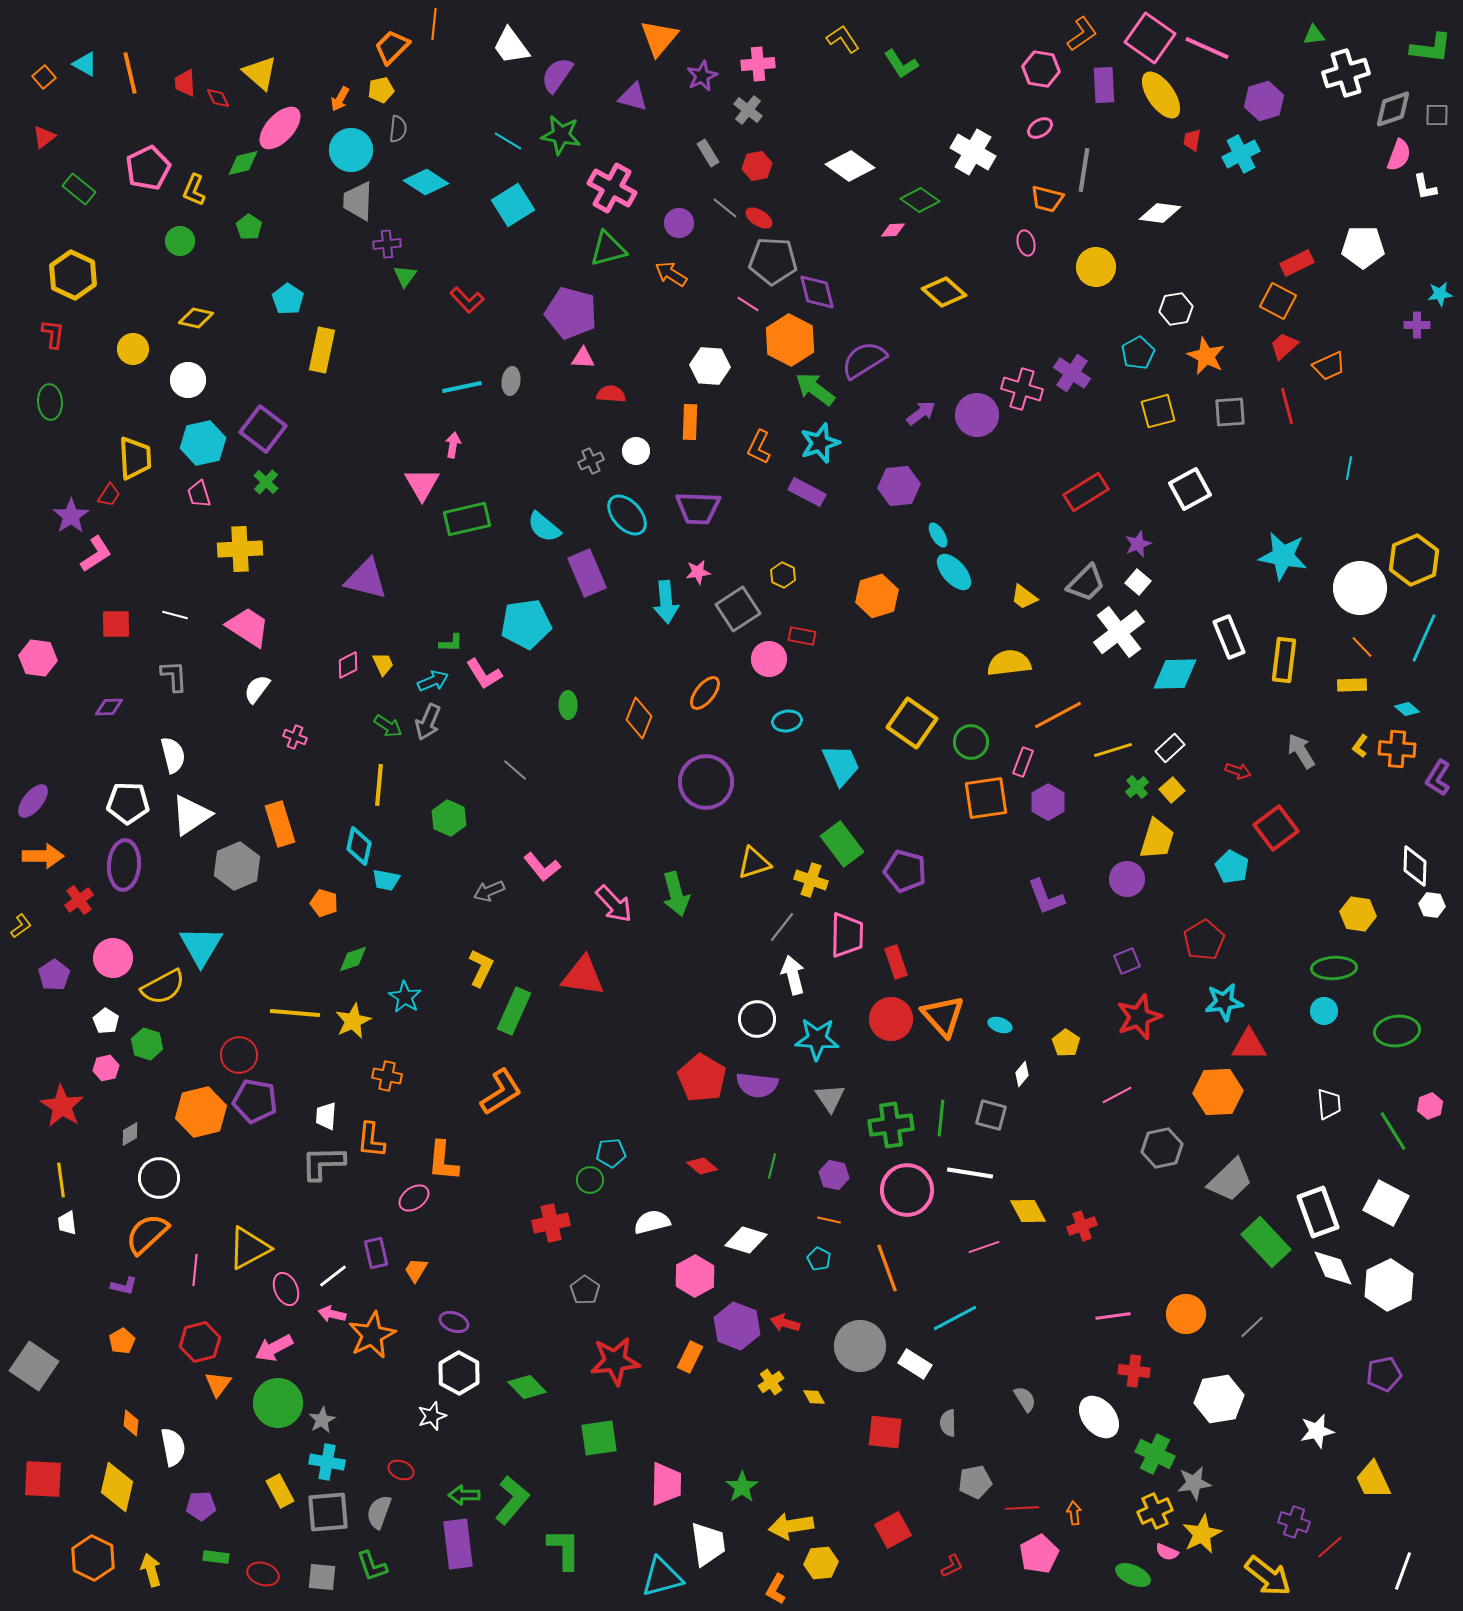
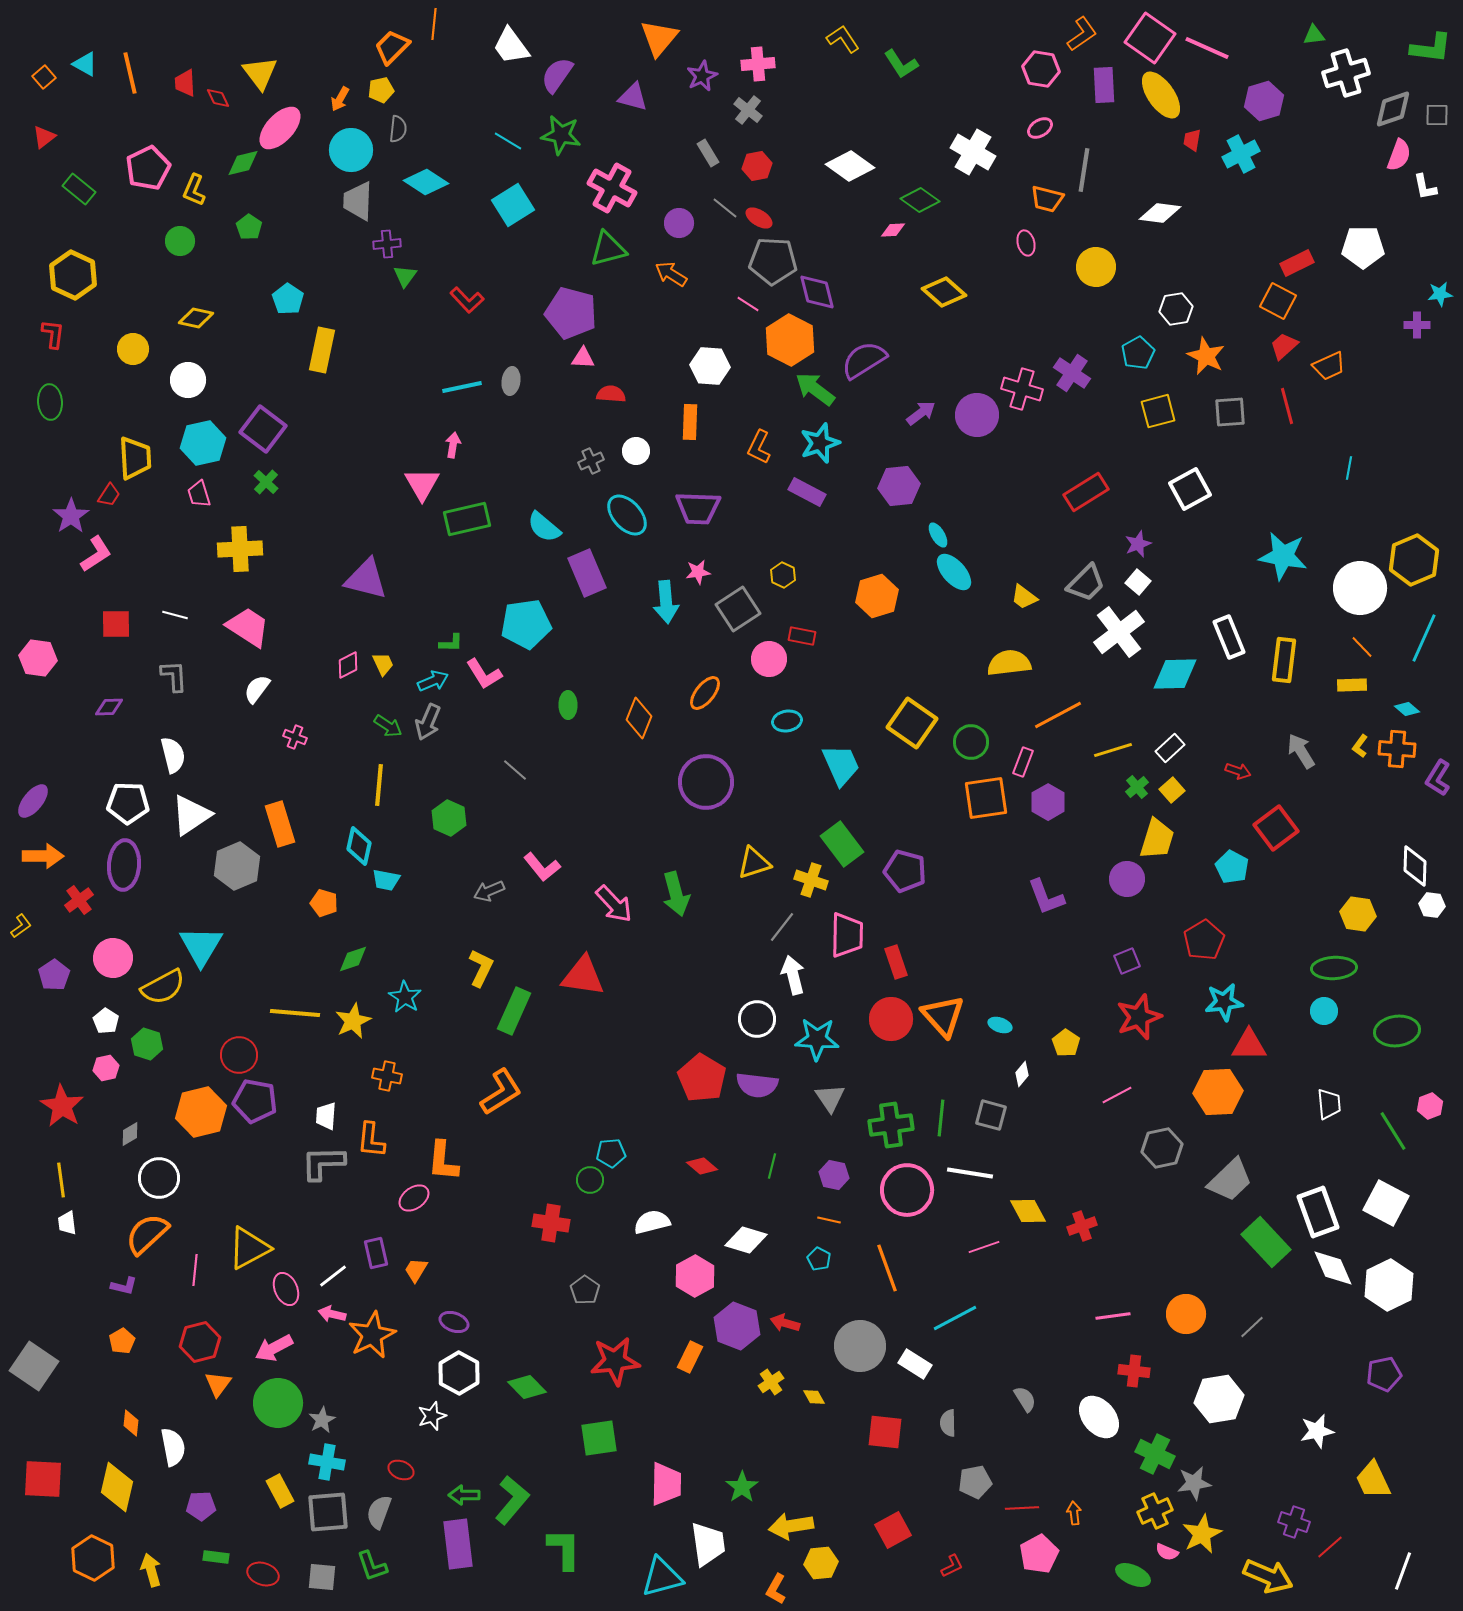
yellow triangle at (260, 73): rotated 12 degrees clockwise
red cross at (551, 1223): rotated 21 degrees clockwise
yellow arrow at (1268, 1576): rotated 15 degrees counterclockwise
